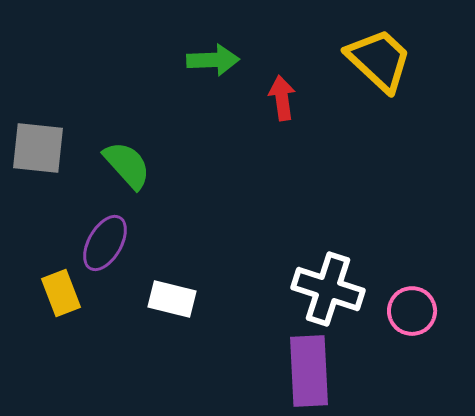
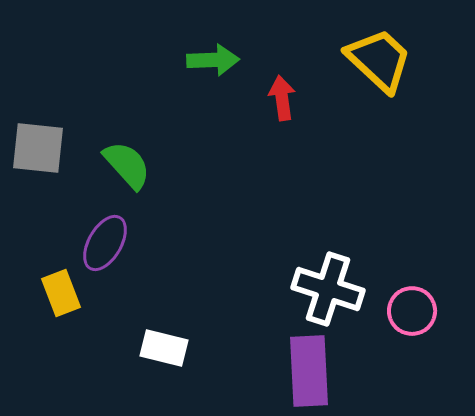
white rectangle: moved 8 px left, 49 px down
